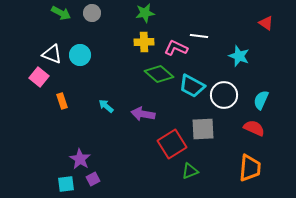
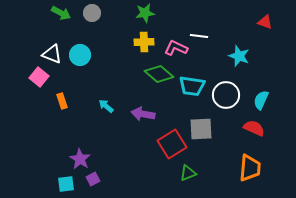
red triangle: moved 1 px left, 1 px up; rotated 14 degrees counterclockwise
cyan trapezoid: rotated 20 degrees counterclockwise
white circle: moved 2 px right
gray square: moved 2 px left
green triangle: moved 2 px left, 2 px down
